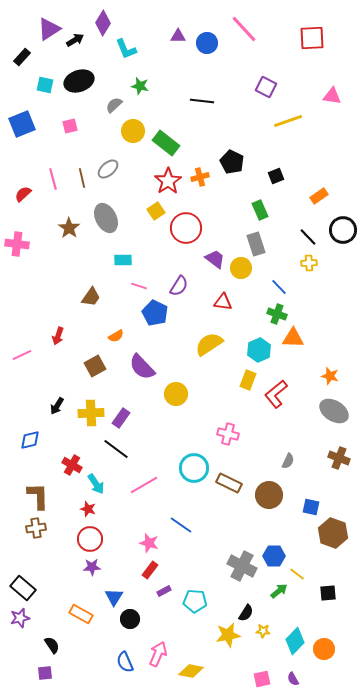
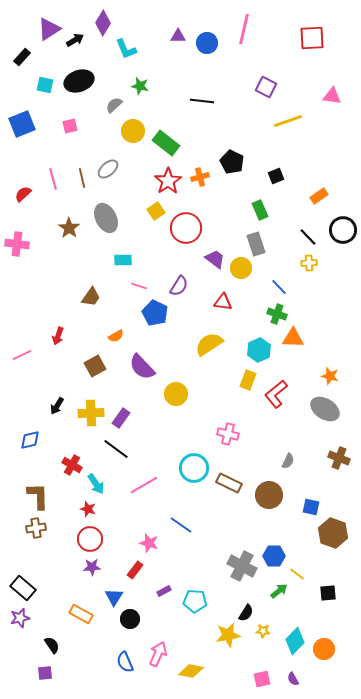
pink line at (244, 29): rotated 56 degrees clockwise
gray ellipse at (334, 411): moved 9 px left, 2 px up
red rectangle at (150, 570): moved 15 px left
